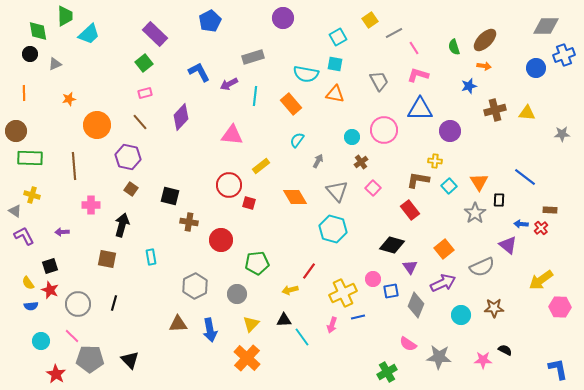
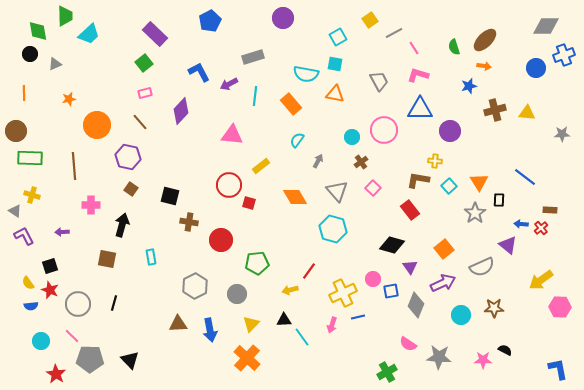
purple diamond at (181, 117): moved 6 px up
